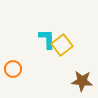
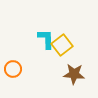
cyan L-shape: moved 1 px left
brown star: moved 8 px left, 7 px up
